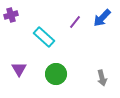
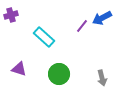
blue arrow: rotated 18 degrees clockwise
purple line: moved 7 px right, 4 px down
purple triangle: rotated 42 degrees counterclockwise
green circle: moved 3 px right
